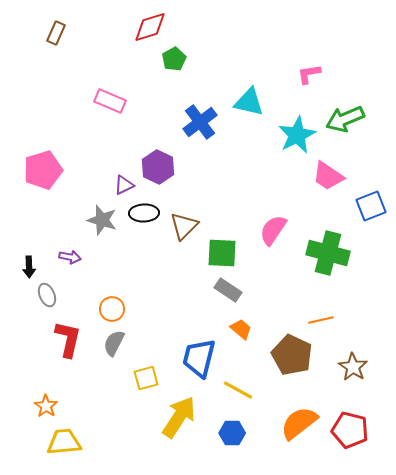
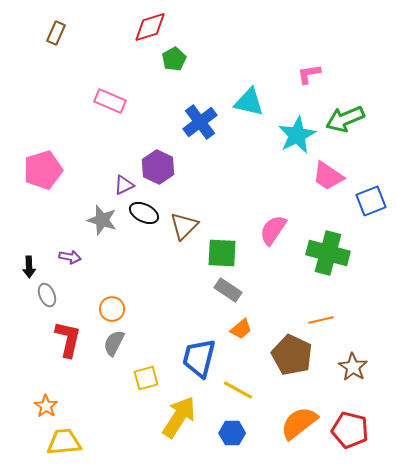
blue square: moved 5 px up
black ellipse: rotated 28 degrees clockwise
orange trapezoid: rotated 100 degrees clockwise
